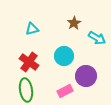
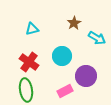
cyan circle: moved 2 px left
